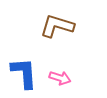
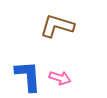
blue L-shape: moved 4 px right, 3 px down
